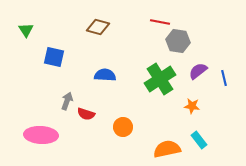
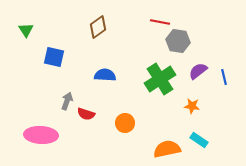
brown diamond: rotated 50 degrees counterclockwise
blue line: moved 1 px up
orange circle: moved 2 px right, 4 px up
cyan rectangle: rotated 18 degrees counterclockwise
